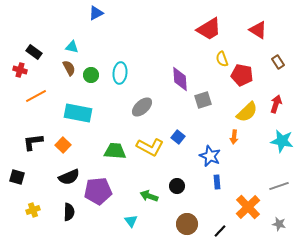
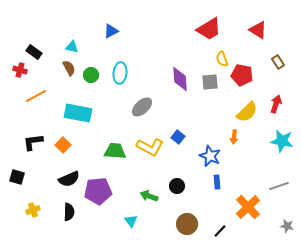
blue triangle at (96, 13): moved 15 px right, 18 px down
gray square at (203, 100): moved 7 px right, 18 px up; rotated 12 degrees clockwise
black semicircle at (69, 177): moved 2 px down
gray star at (279, 224): moved 8 px right, 2 px down
